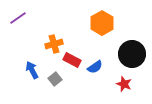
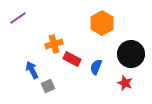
black circle: moved 1 px left
red rectangle: moved 1 px up
blue semicircle: moved 1 px right; rotated 147 degrees clockwise
gray square: moved 7 px left, 7 px down; rotated 16 degrees clockwise
red star: moved 1 px right, 1 px up
